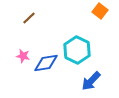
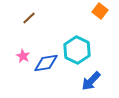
pink star: rotated 16 degrees clockwise
